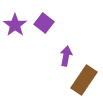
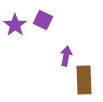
purple square: moved 1 px left, 3 px up; rotated 12 degrees counterclockwise
brown rectangle: rotated 36 degrees counterclockwise
